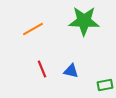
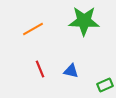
red line: moved 2 px left
green rectangle: rotated 14 degrees counterclockwise
